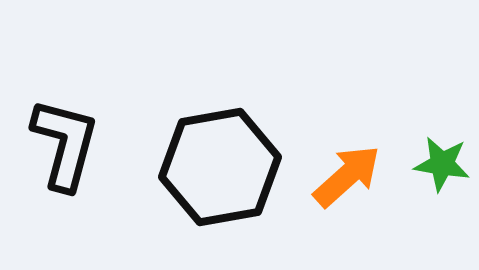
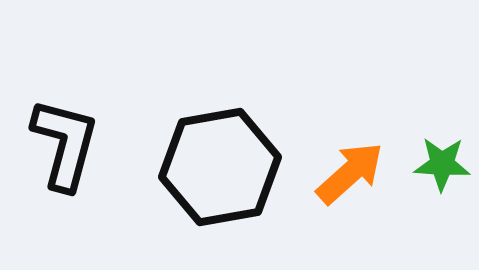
green star: rotated 6 degrees counterclockwise
orange arrow: moved 3 px right, 3 px up
